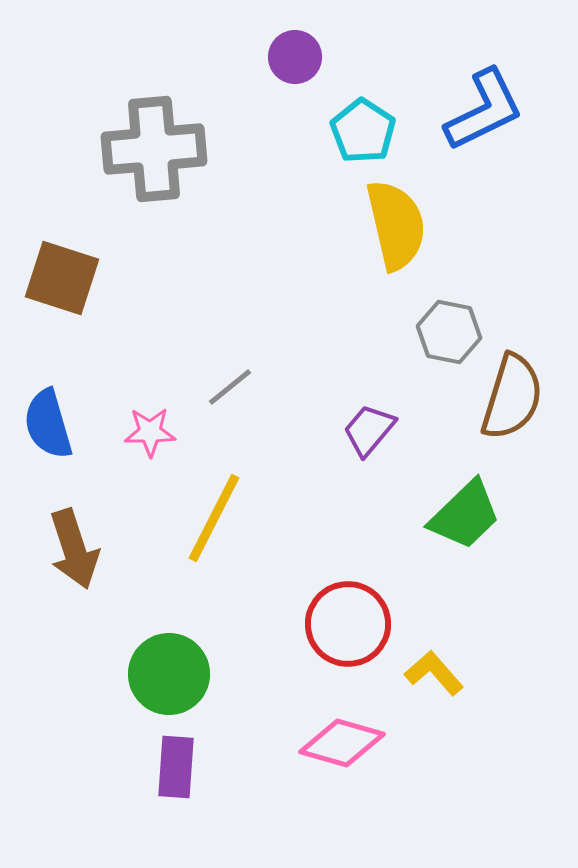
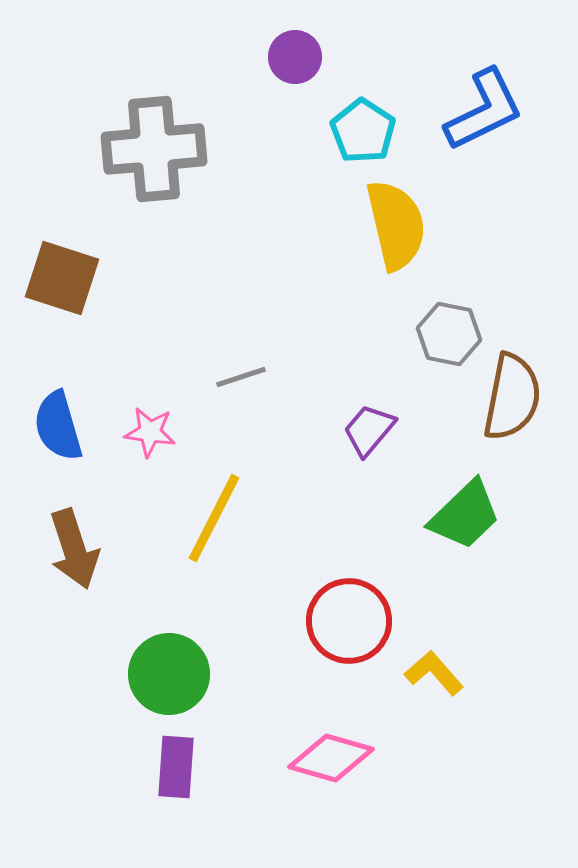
gray hexagon: moved 2 px down
gray line: moved 11 px right, 10 px up; rotated 21 degrees clockwise
brown semicircle: rotated 6 degrees counterclockwise
blue semicircle: moved 10 px right, 2 px down
pink star: rotated 9 degrees clockwise
red circle: moved 1 px right, 3 px up
pink diamond: moved 11 px left, 15 px down
